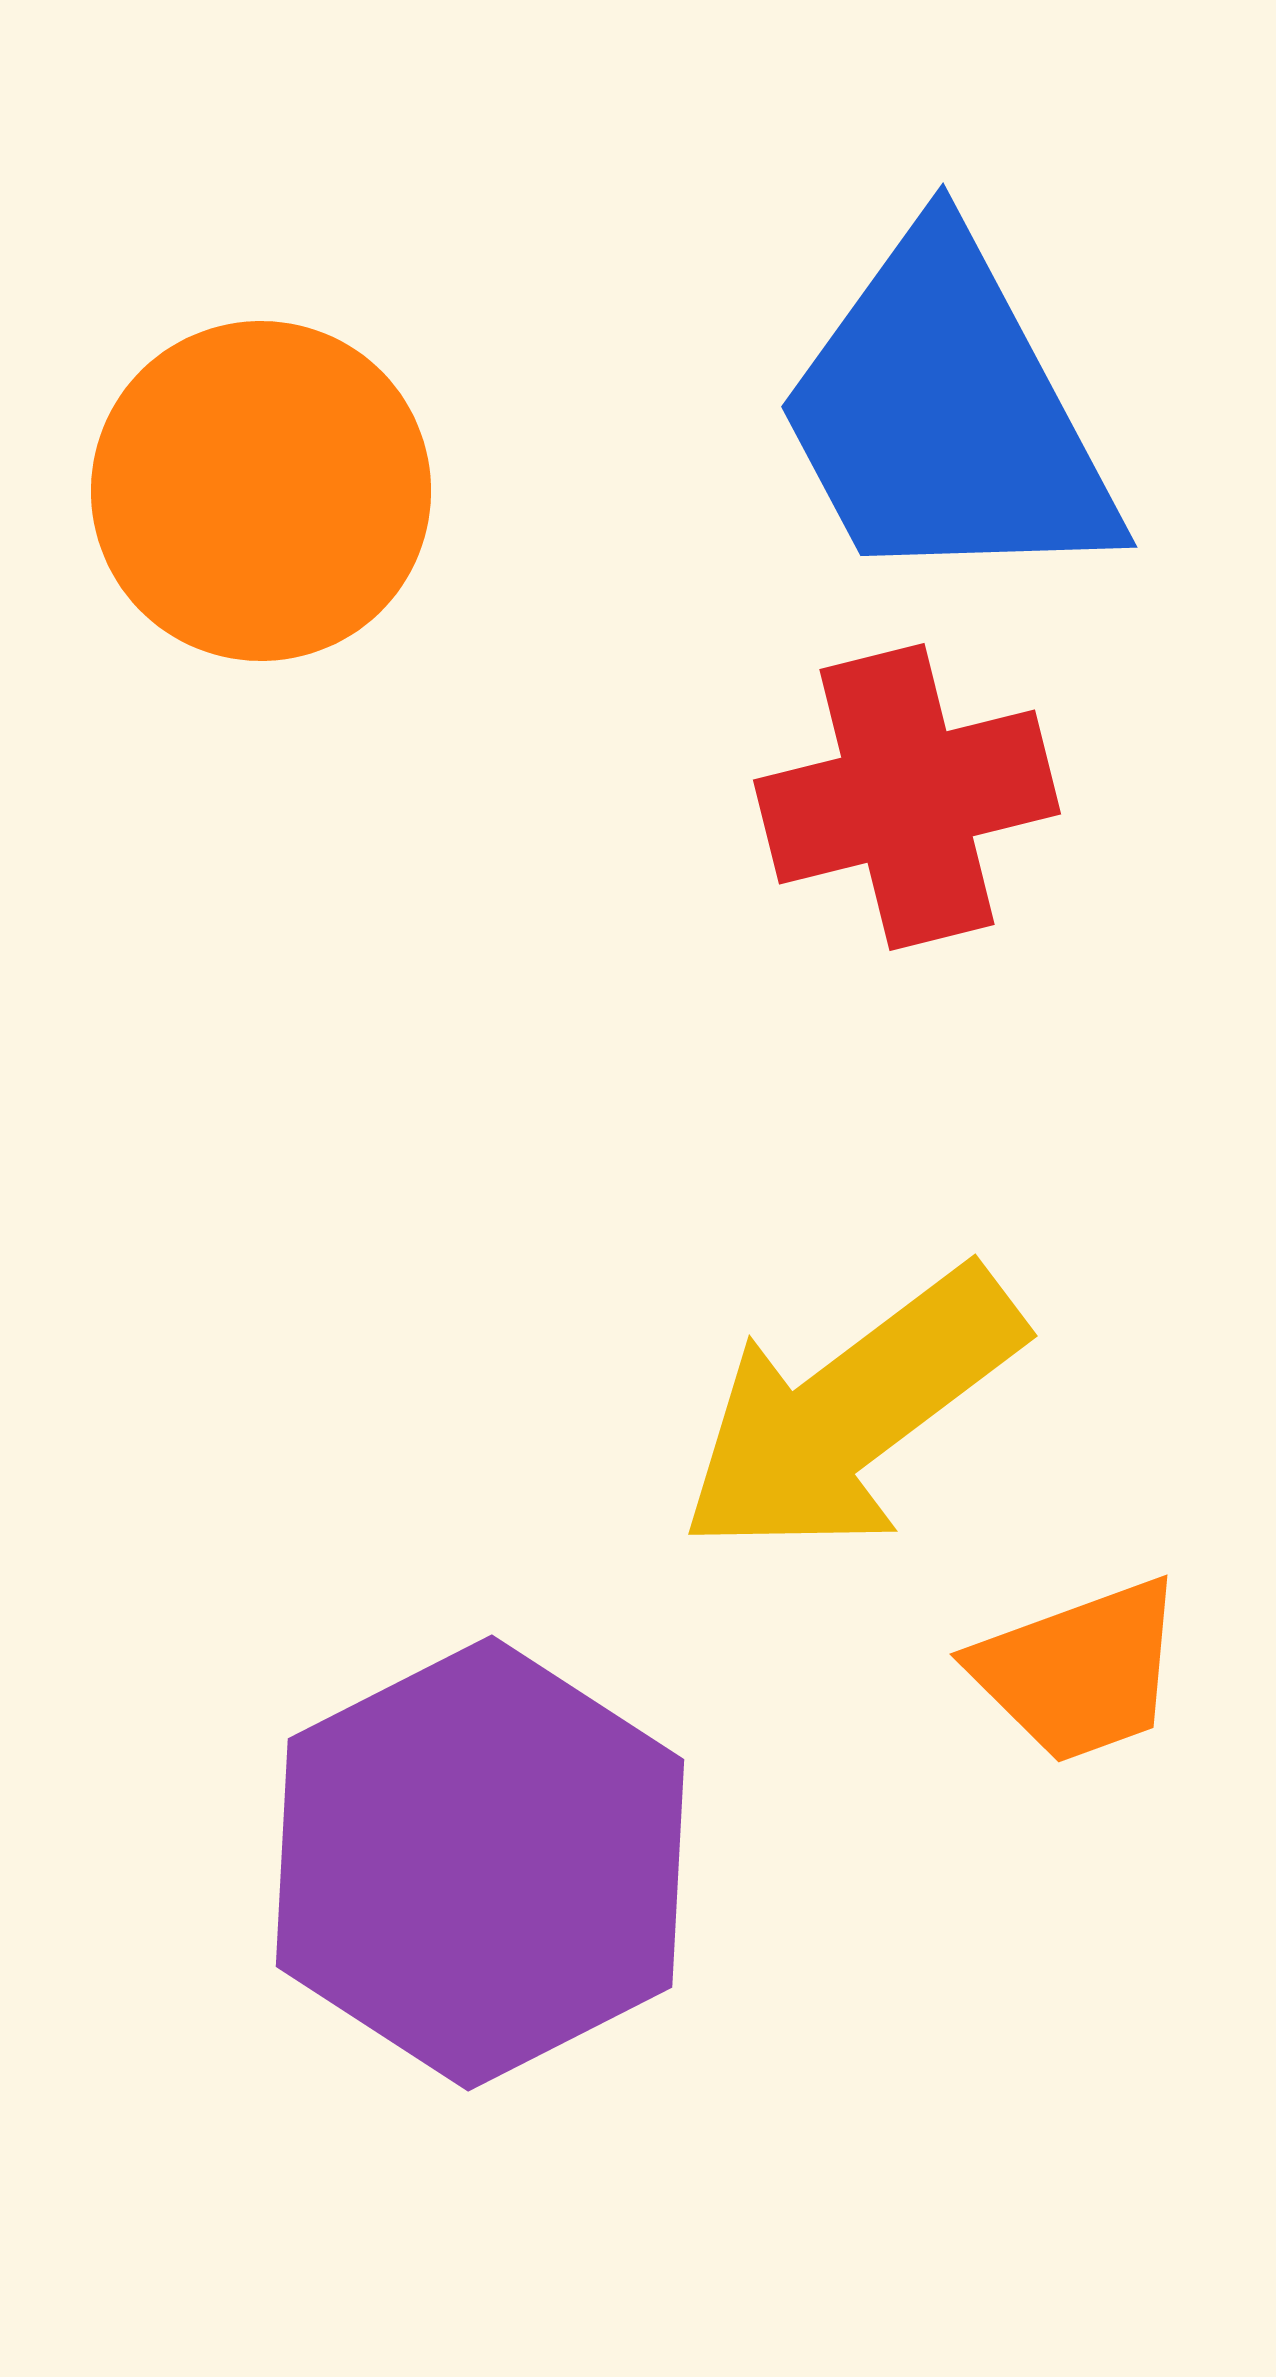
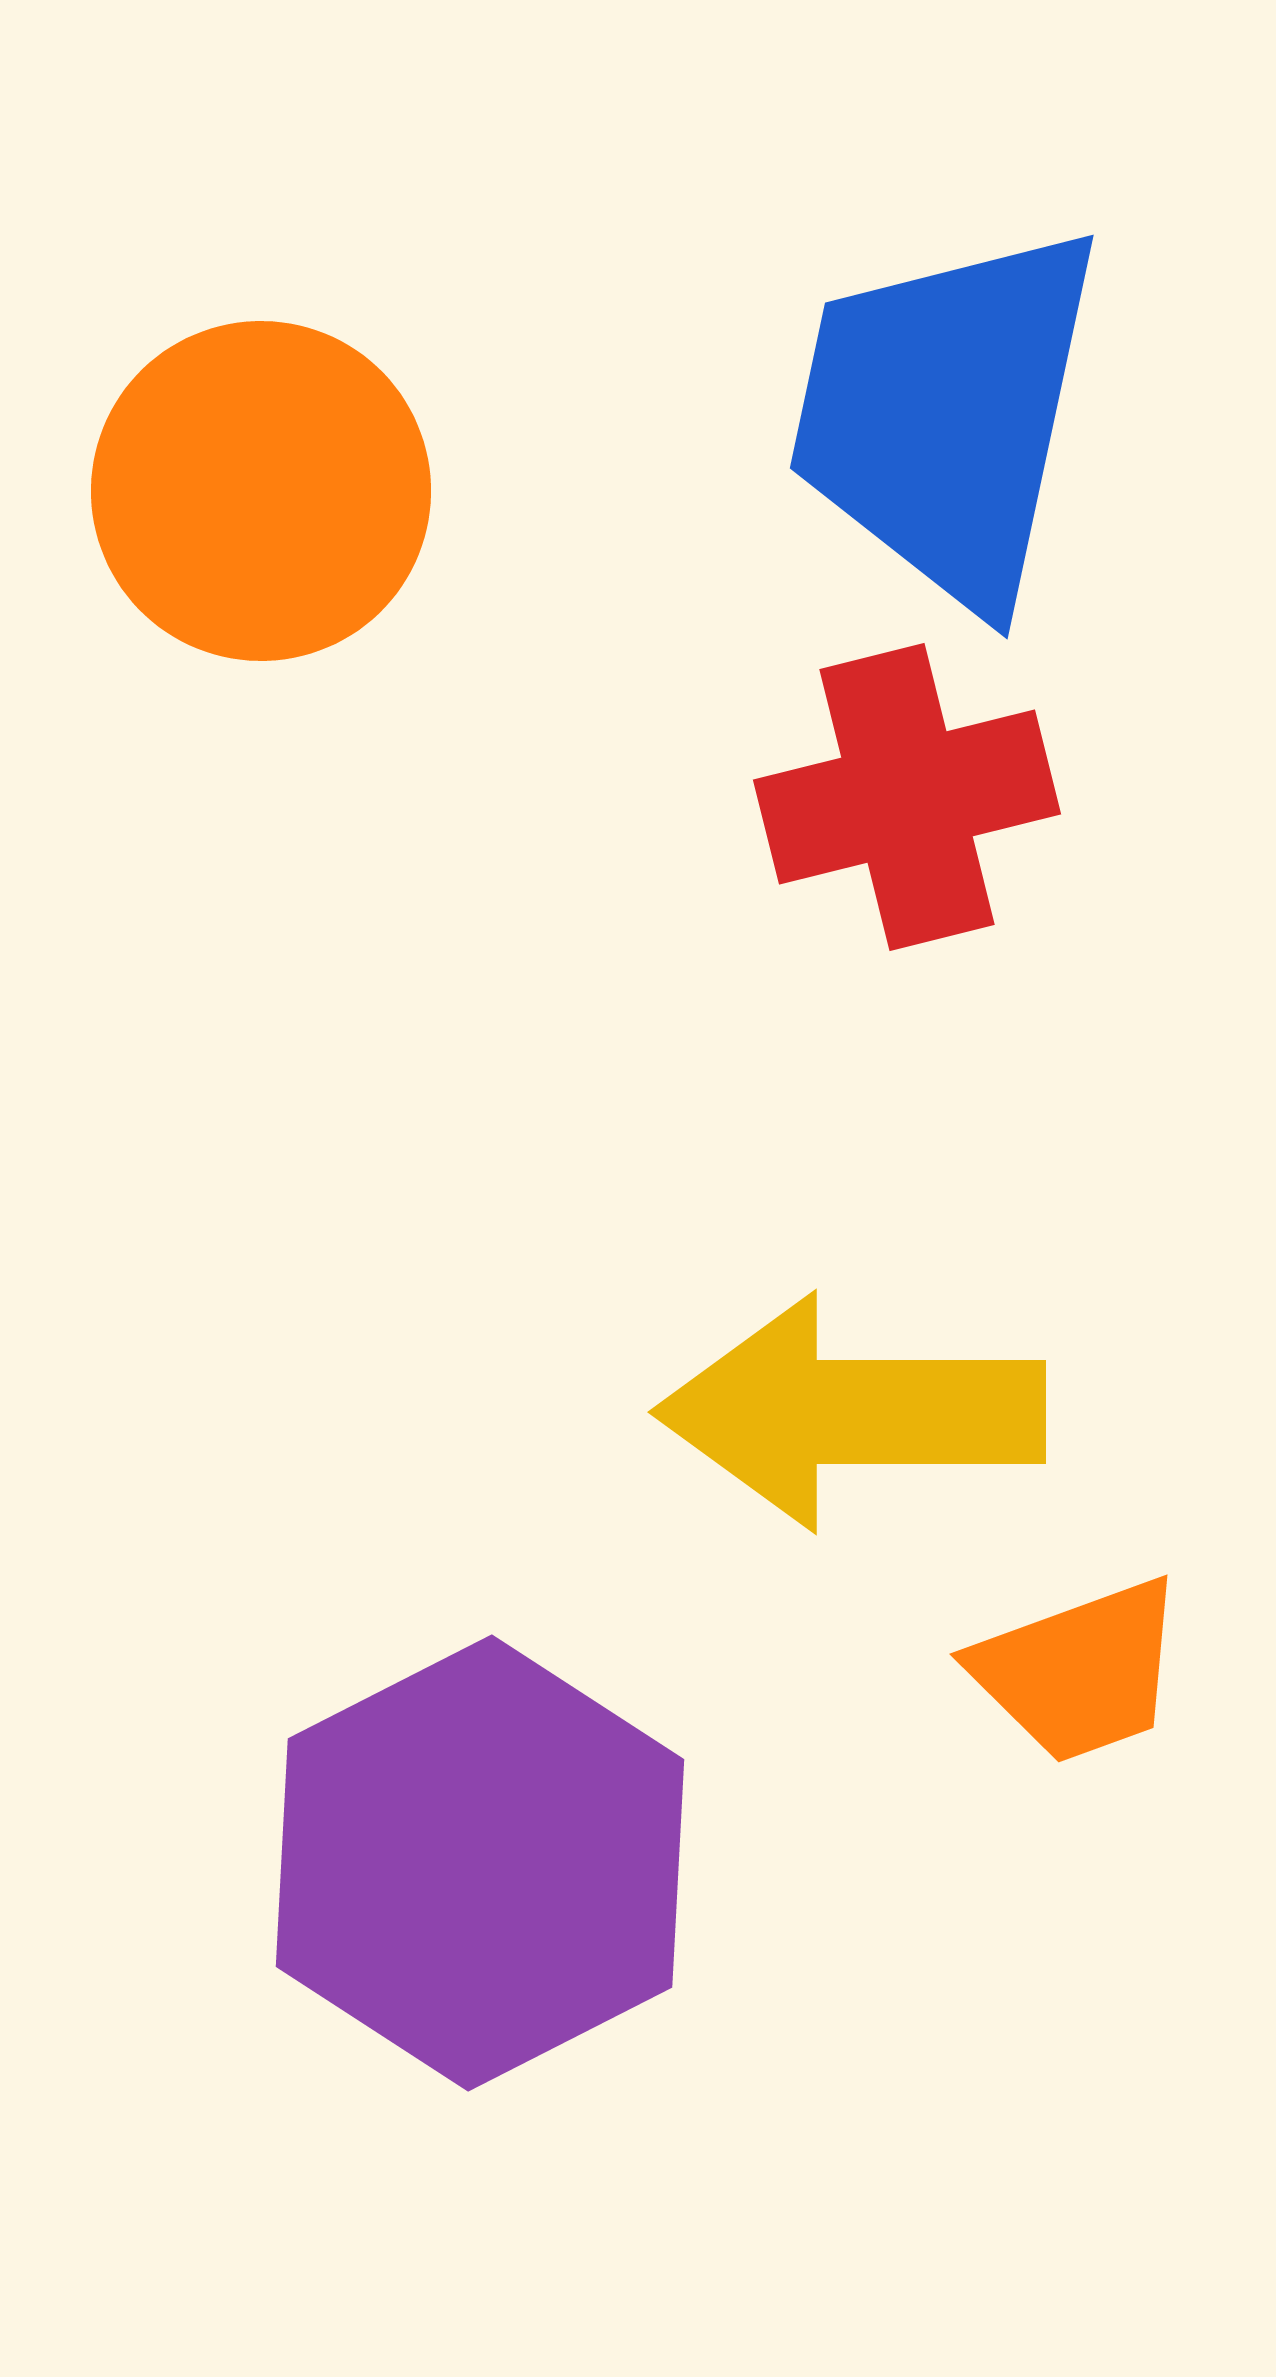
blue trapezoid: rotated 40 degrees clockwise
yellow arrow: rotated 37 degrees clockwise
